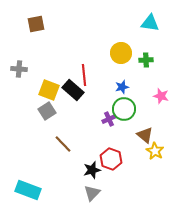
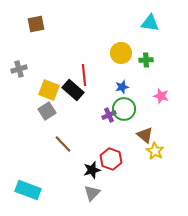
gray cross: rotated 21 degrees counterclockwise
purple cross: moved 4 px up
